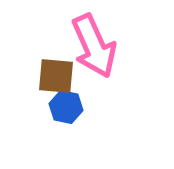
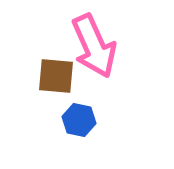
blue hexagon: moved 13 px right, 13 px down
